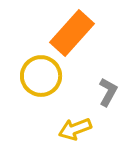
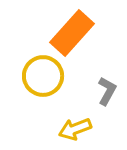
yellow circle: moved 2 px right
gray L-shape: moved 1 px left, 1 px up
